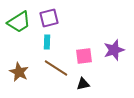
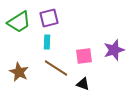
black triangle: rotated 32 degrees clockwise
